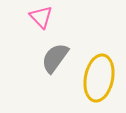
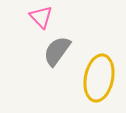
gray semicircle: moved 2 px right, 7 px up
